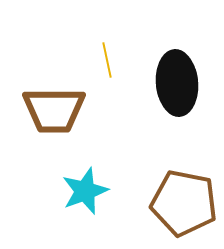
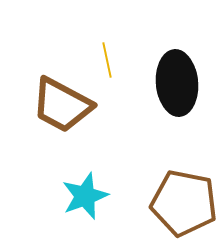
brown trapezoid: moved 8 px right, 5 px up; rotated 28 degrees clockwise
cyan star: moved 5 px down
